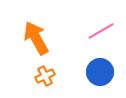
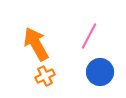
pink line: moved 12 px left, 5 px down; rotated 32 degrees counterclockwise
orange arrow: moved 6 px down
